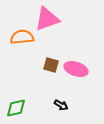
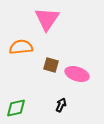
pink triangle: rotated 36 degrees counterclockwise
orange semicircle: moved 1 px left, 10 px down
pink ellipse: moved 1 px right, 5 px down
black arrow: rotated 96 degrees counterclockwise
